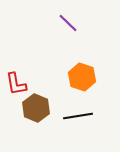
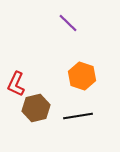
orange hexagon: moved 1 px up
red L-shape: rotated 35 degrees clockwise
brown hexagon: rotated 24 degrees clockwise
